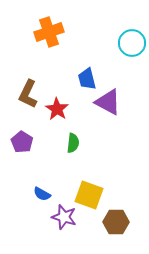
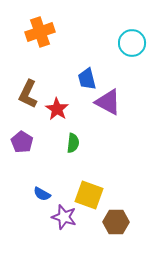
orange cross: moved 9 px left
